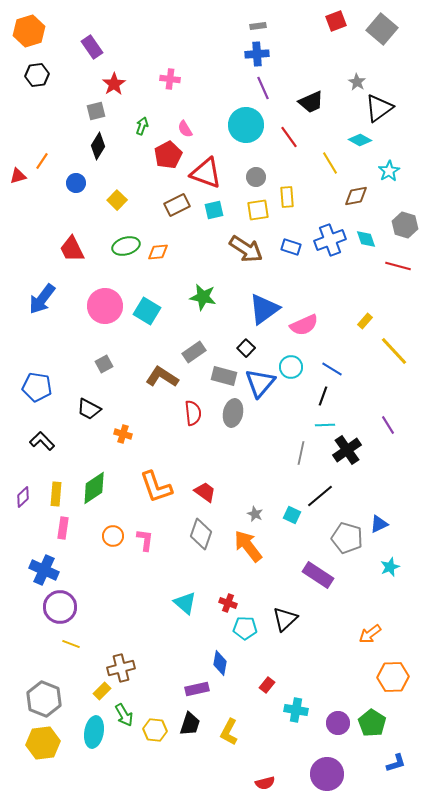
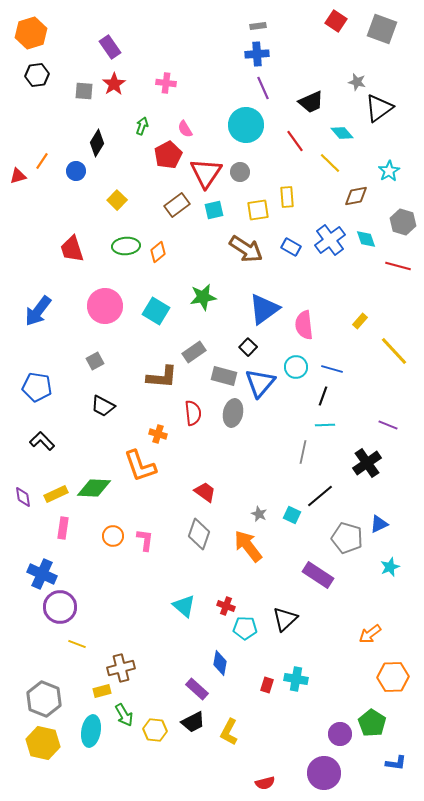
red square at (336, 21): rotated 35 degrees counterclockwise
gray square at (382, 29): rotated 20 degrees counterclockwise
orange hexagon at (29, 31): moved 2 px right, 2 px down
purple rectangle at (92, 47): moved 18 px right
pink cross at (170, 79): moved 4 px left, 4 px down
gray star at (357, 82): rotated 18 degrees counterclockwise
gray square at (96, 111): moved 12 px left, 20 px up; rotated 18 degrees clockwise
red line at (289, 137): moved 6 px right, 4 px down
cyan diamond at (360, 140): moved 18 px left, 7 px up; rotated 20 degrees clockwise
black diamond at (98, 146): moved 1 px left, 3 px up
yellow line at (330, 163): rotated 15 degrees counterclockwise
red triangle at (206, 173): rotated 44 degrees clockwise
gray circle at (256, 177): moved 16 px left, 5 px up
blue circle at (76, 183): moved 12 px up
brown rectangle at (177, 205): rotated 10 degrees counterclockwise
gray hexagon at (405, 225): moved 2 px left, 3 px up
blue cross at (330, 240): rotated 16 degrees counterclockwise
green ellipse at (126, 246): rotated 12 degrees clockwise
blue rectangle at (291, 247): rotated 12 degrees clockwise
red trapezoid at (72, 249): rotated 8 degrees clockwise
orange diamond at (158, 252): rotated 35 degrees counterclockwise
green star at (203, 297): rotated 20 degrees counterclockwise
blue arrow at (42, 299): moved 4 px left, 12 px down
cyan square at (147, 311): moved 9 px right
yellow rectangle at (365, 321): moved 5 px left
pink semicircle at (304, 325): rotated 108 degrees clockwise
black square at (246, 348): moved 2 px right, 1 px up
gray square at (104, 364): moved 9 px left, 3 px up
cyan circle at (291, 367): moved 5 px right
blue line at (332, 369): rotated 15 degrees counterclockwise
brown L-shape at (162, 377): rotated 152 degrees clockwise
black trapezoid at (89, 409): moved 14 px right, 3 px up
purple line at (388, 425): rotated 36 degrees counterclockwise
orange cross at (123, 434): moved 35 px right
black cross at (347, 450): moved 20 px right, 13 px down
gray line at (301, 453): moved 2 px right, 1 px up
orange L-shape at (156, 487): moved 16 px left, 21 px up
green diamond at (94, 488): rotated 36 degrees clockwise
yellow rectangle at (56, 494): rotated 60 degrees clockwise
purple diamond at (23, 497): rotated 55 degrees counterclockwise
gray star at (255, 514): moved 4 px right
gray diamond at (201, 534): moved 2 px left
blue cross at (44, 570): moved 2 px left, 4 px down
cyan triangle at (185, 603): moved 1 px left, 3 px down
red cross at (228, 603): moved 2 px left, 3 px down
yellow line at (71, 644): moved 6 px right
red rectangle at (267, 685): rotated 21 degrees counterclockwise
purple rectangle at (197, 689): rotated 55 degrees clockwise
yellow rectangle at (102, 691): rotated 30 degrees clockwise
cyan cross at (296, 710): moved 31 px up
purple circle at (338, 723): moved 2 px right, 11 px down
black trapezoid at (190, 724): moved 3 px right, 2 px up; rotated 45 degrees clockwise
cyan ellipse at (94, 732): moved 3 px left, 1 px up
yellow hexagon at (43, 743): rotated 20 degrees clockwise
blue L-shape at (396, 763): rotated 25 degrees clockwise
purple circle at (327, 774): moved 3 px left, 1 px up
